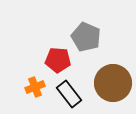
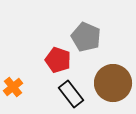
red pentagon: rotated 15 degrees clockwise
orange cross: moved 22 px left; rotated 18 degrees counterclockwise
black rectangle: moved 2 px right
